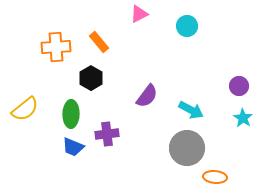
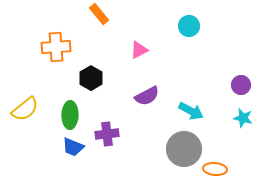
pink triangle: moved 36 px down
cyan circle: moved 2 px right
orange rectangle: moved 28 px up
purple circle: moved 2 px right, 1 px up
purple semicircle: rotated 25 degrees clockwise
cyan arrow: moved 1 px down
green ellipse: moved 1 px left, 1 px down
cyan star: rotated 18 degrees counterclockwise
gray circle: moved 3 px left, 1 px down
orange ellipse: moved 8 px up
